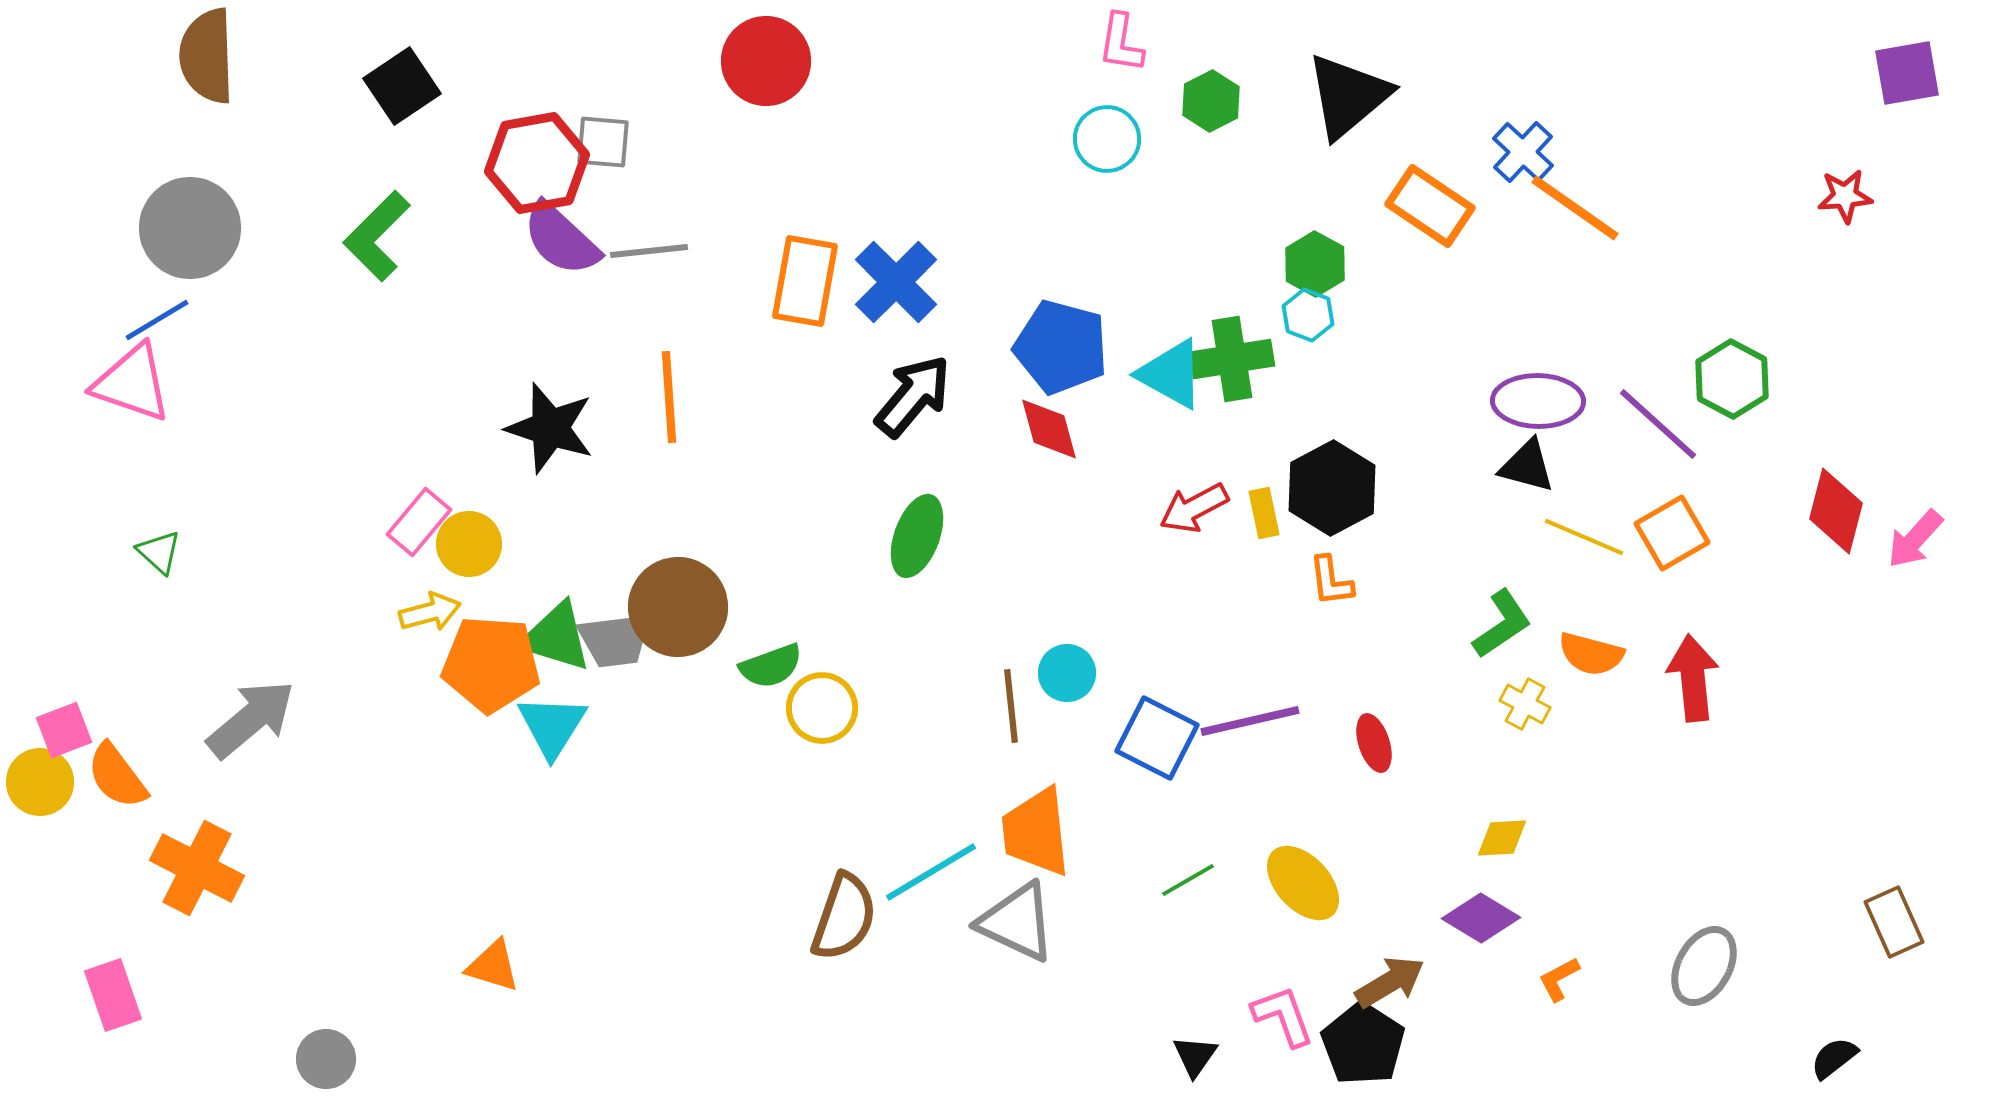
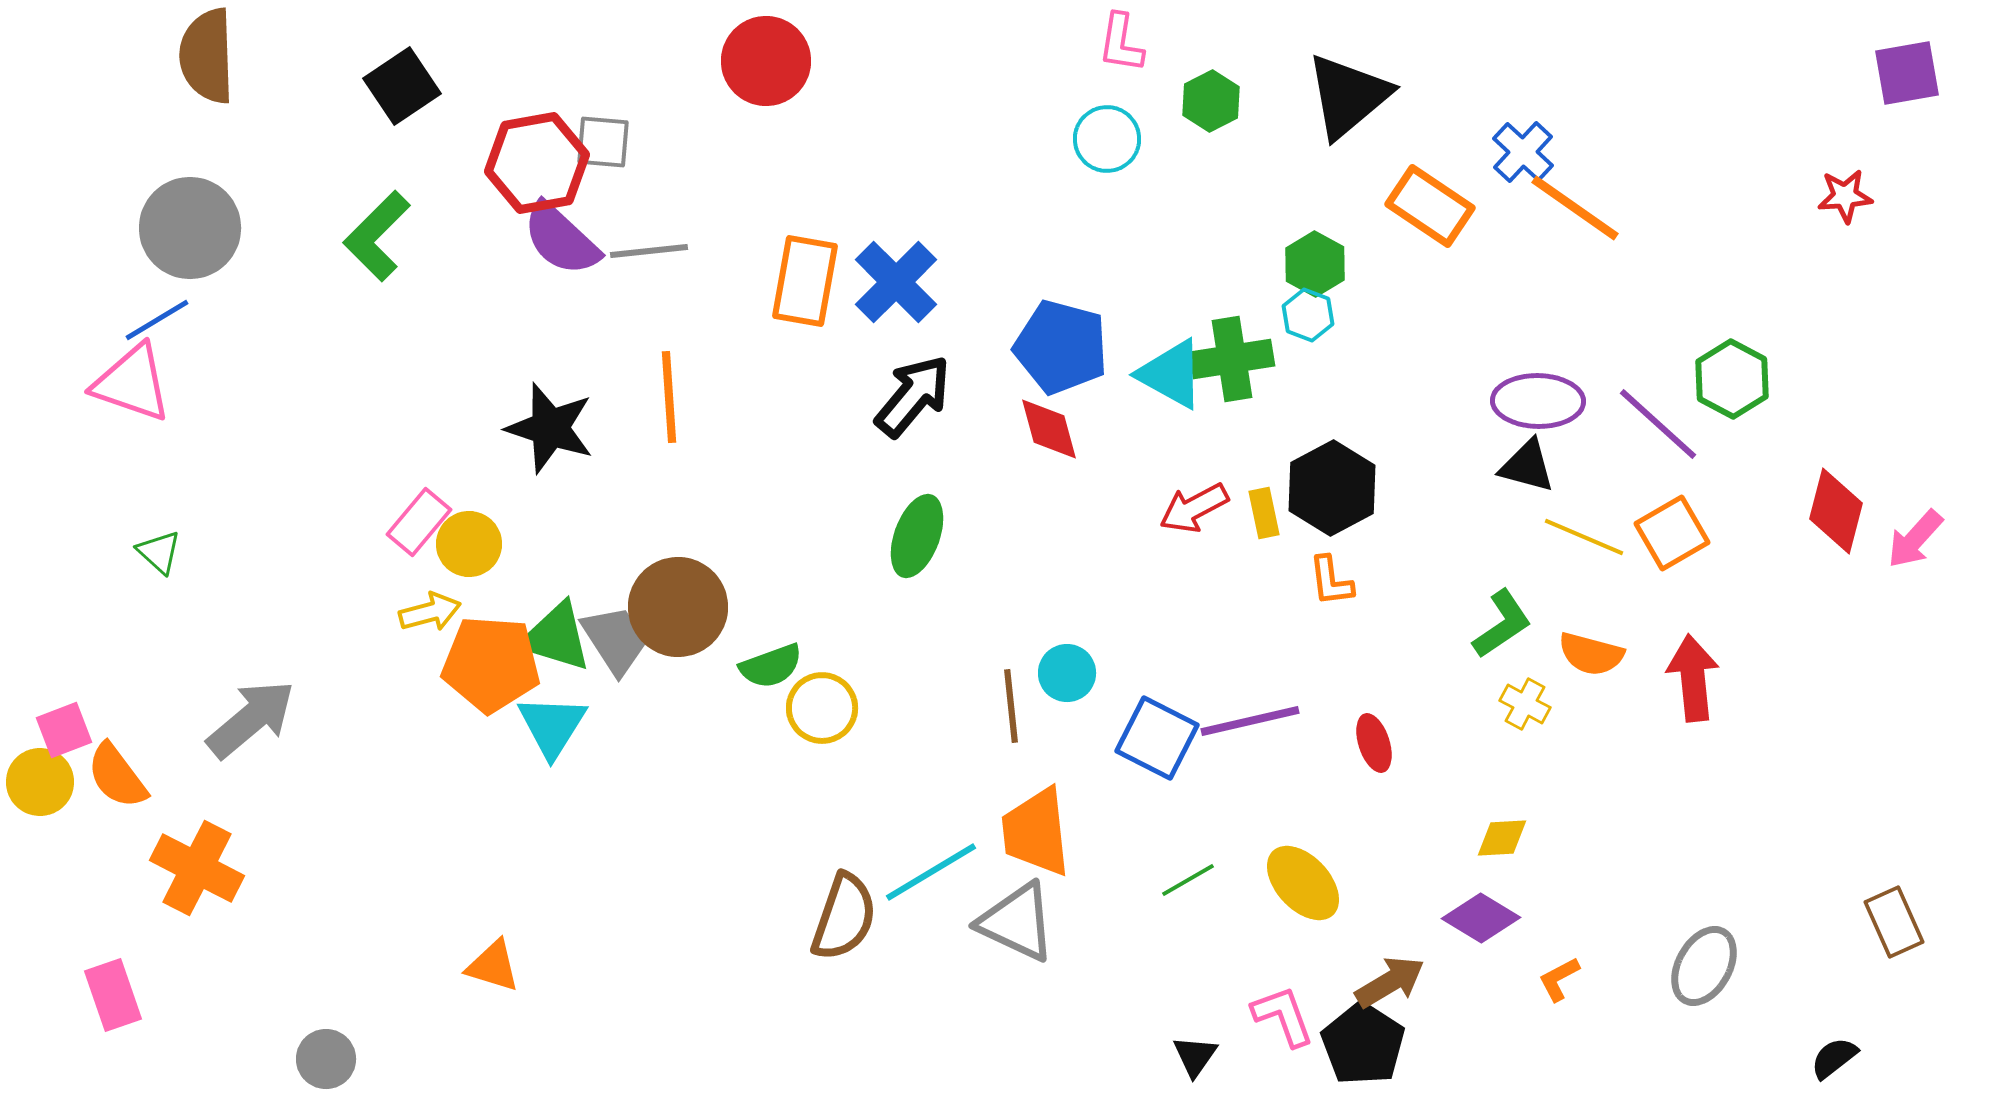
gray trapezoid at (615, 640): rotated 116 degrees counterclockwise
